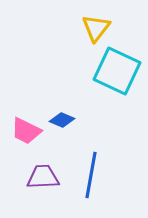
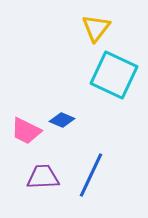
cyan square: moved 3 px left, 4 px down
blue line: rotated 15 degrees clockwise
